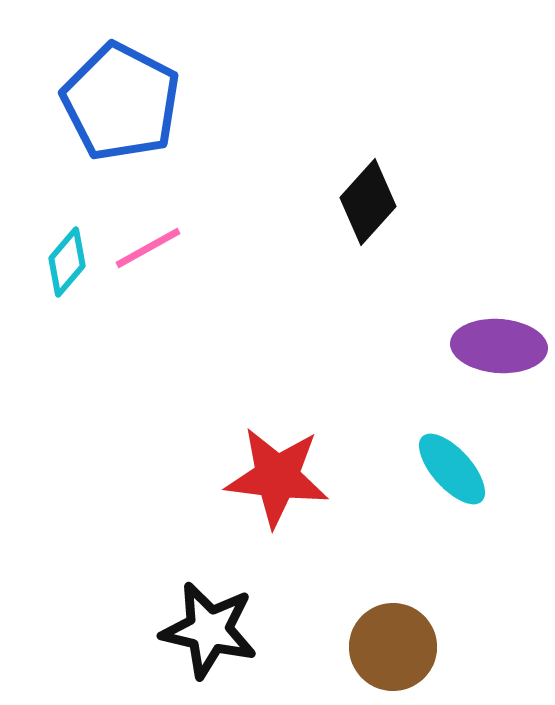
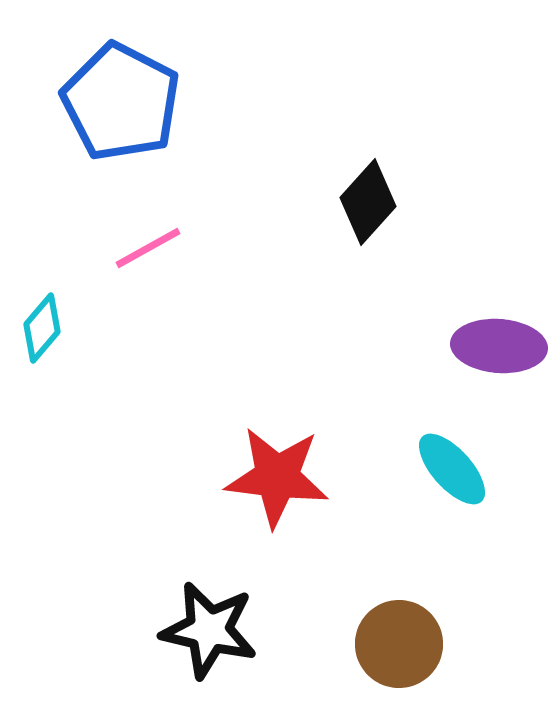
cyan diamond: moved 25 px left, 66 px down
brown circle: moved 6 px right, 3 px up
